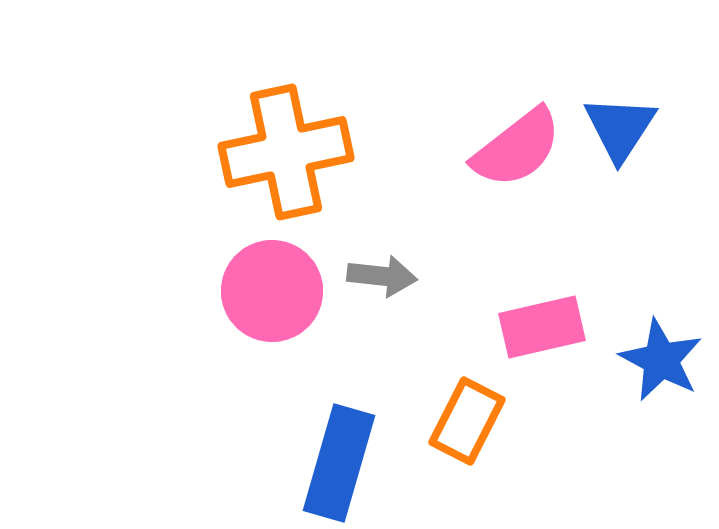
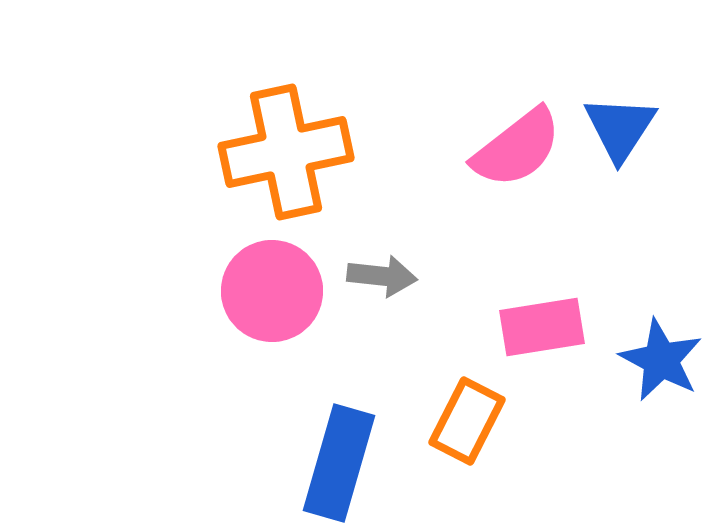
pink rectangle: rotated 4 degrees clockwise
